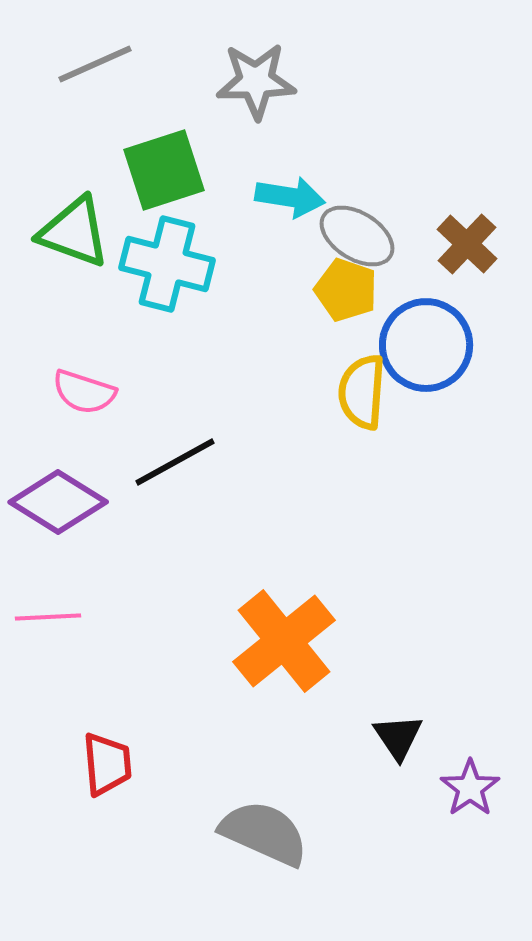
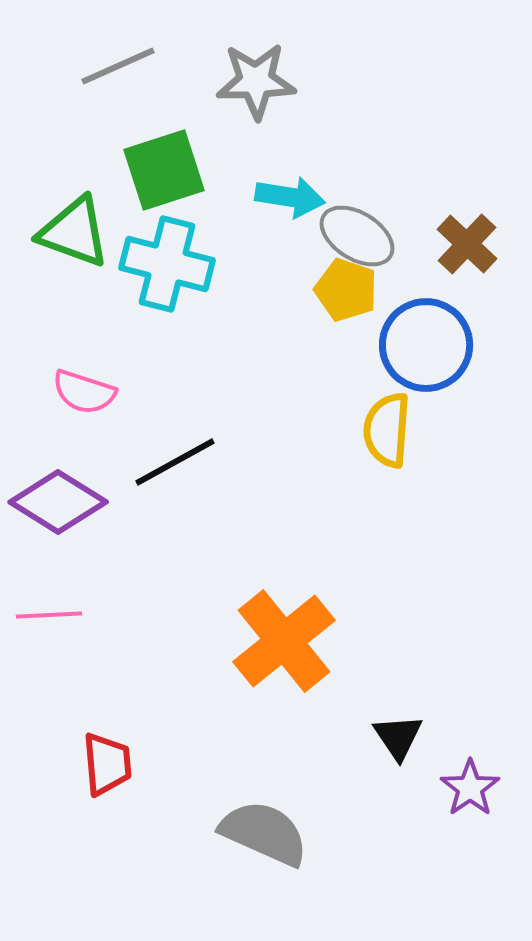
gray line: moved 23 px right, 2 px down
yellow semicircle: moved 25 px right, 38 px down
pink line: moved 1 px right, 2 px up
